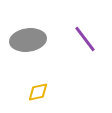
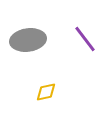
yellow diamond: moved 8 px right
